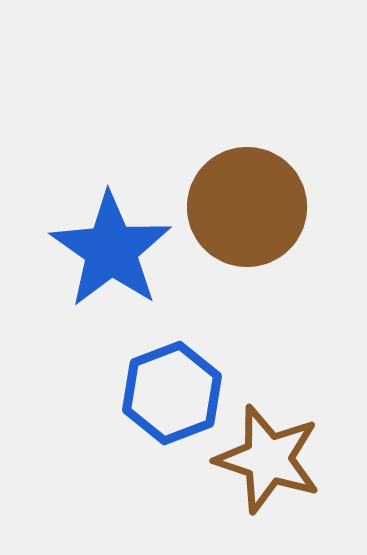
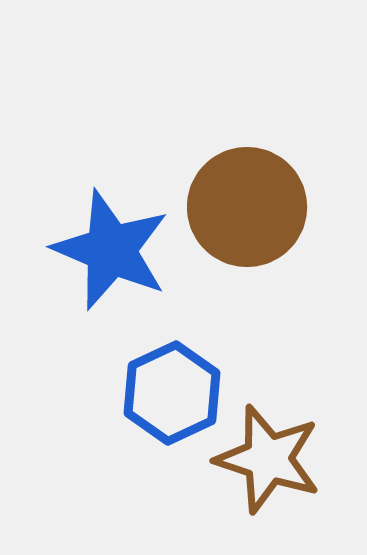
blue star: rotated 12 degrees counterclockwise
blue hexagon: rotated 4 degrees counterclockwise
